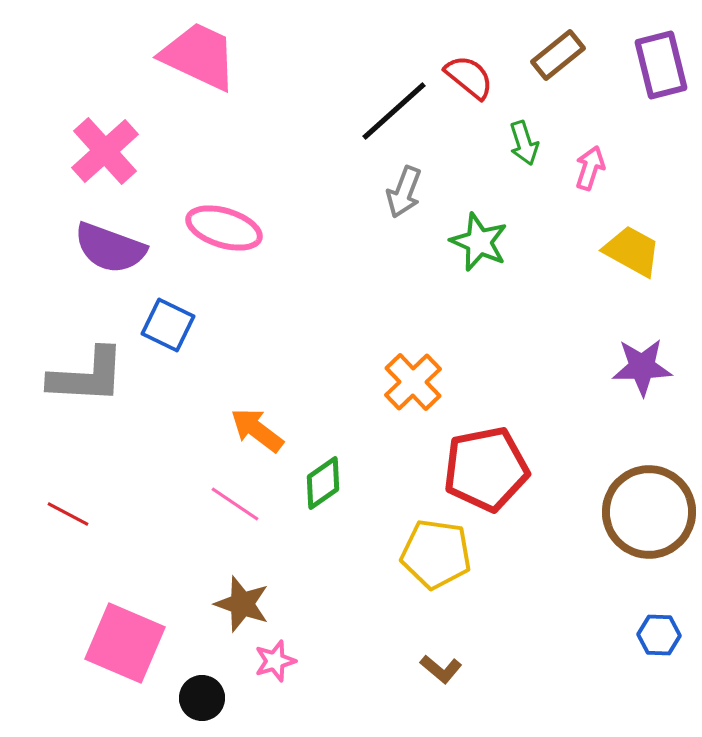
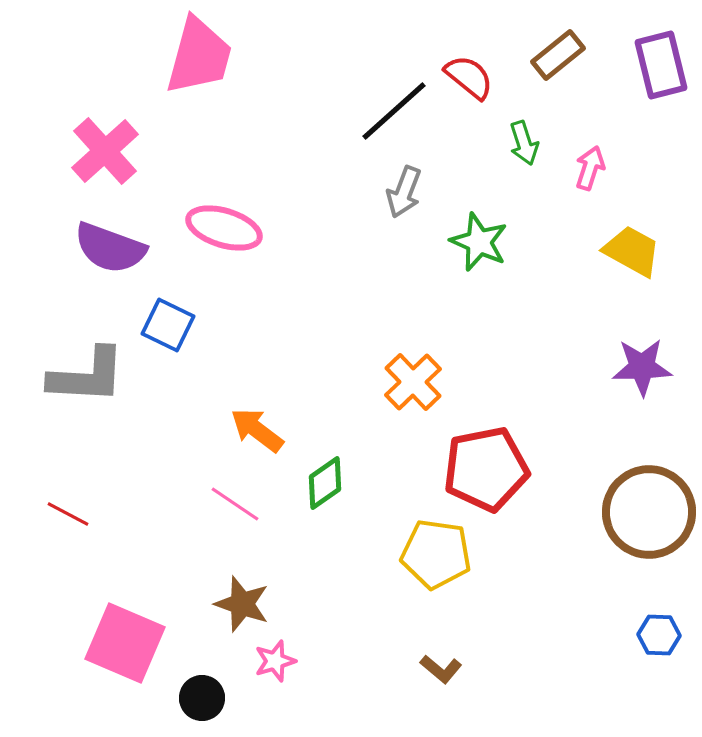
pink trapezoid: rotated 80 degrees clockwise
green diamond: moved 2 px right
